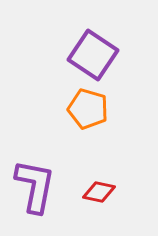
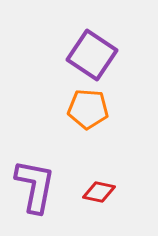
purple square: moved 1 px left
orange pentagon: rotated 12 degrees counterclockwise
